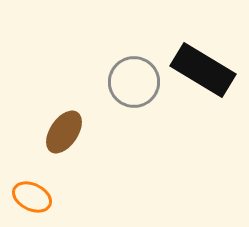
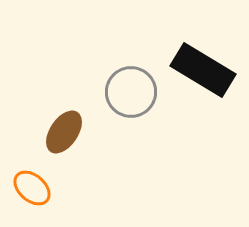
gray circle: moved 3 px left, 10 px down
orange ellipse: moved 9 px up; rotated 15 degrees clockwise
